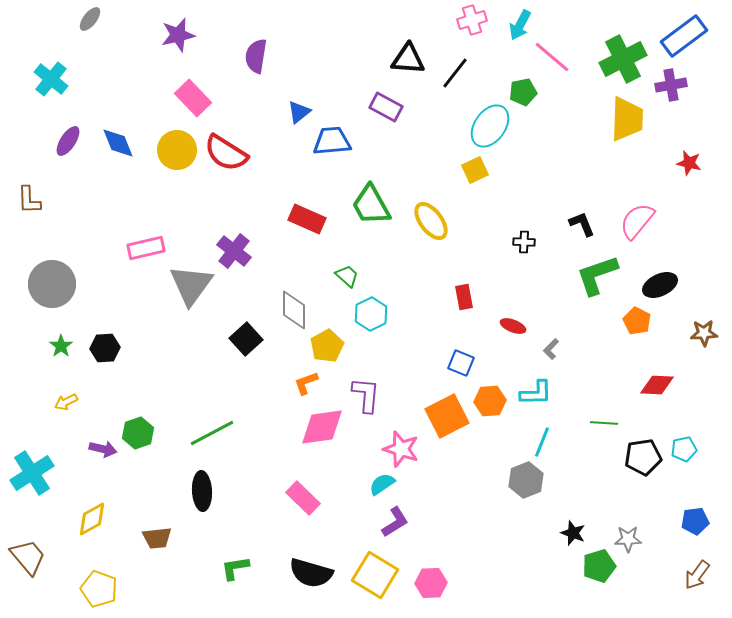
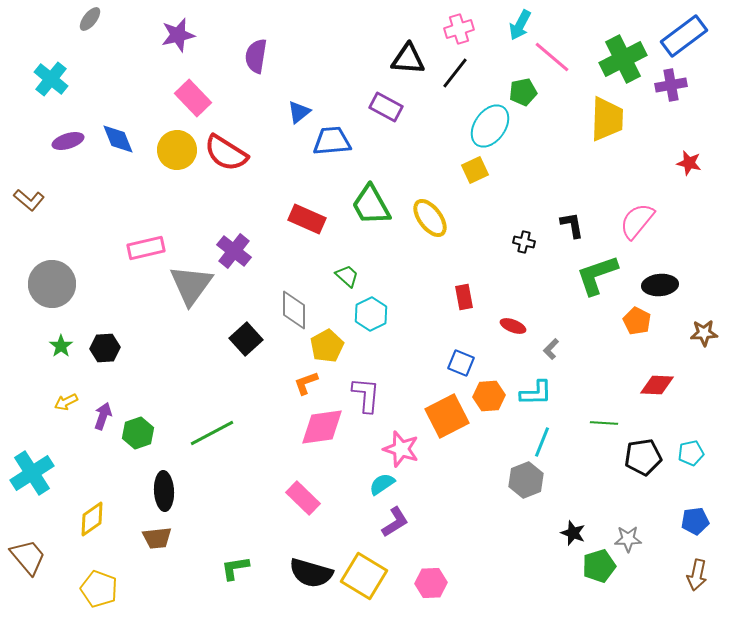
pink cross at (472, 20): moved 13 px left, 9 px down
yellow trapezoid at (627, 119): moved 20 px left
purple ellipse at (68, 141): rotated 40 degrees clockwise
blue diamond at (118, 143): moved 4 px up
brown L-shape at (29, 200): rotated 48 degrees counterclockwise
yellow ellipse at (431, 221): moved 1 px left, 3 px up
black L-shape at (582, 224): moved 10 px left, 1 px down; rotated 12 degrees clockwise
black cross at (524, 242): rotated 10 degrees clockwise
black ellipse at (660, 285): rotated 20 degrees clockwise
orange hexagon at (490, 401): moved 1 px left, 5 px up
purple arrow at (103, 449): moved 33 px up; rotated 84 degrees counterclockwise
cyan pentagon at (684, 449): moved 7 px right, 4 px down
black ellipse at (202, 491): moved 38 px left
yellow diamond at (92, 519): rotated 6 degrees counterclockwise
yellow square at (375, 575): moved 11 px left, 1 px down
brown arrow at (697, 575): rotated 24 degrees counterclockwise
